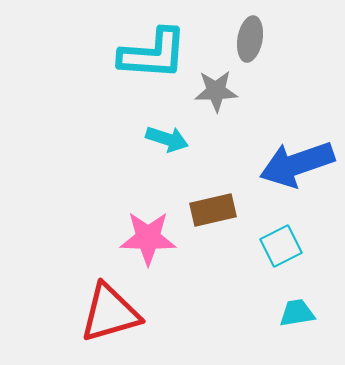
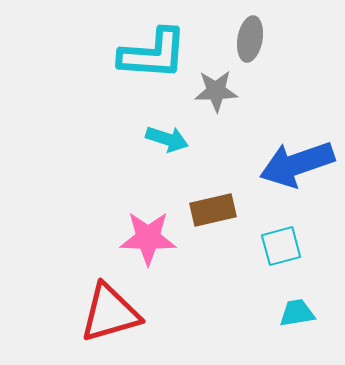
cyan square: rotated 12 degrees clockwise
